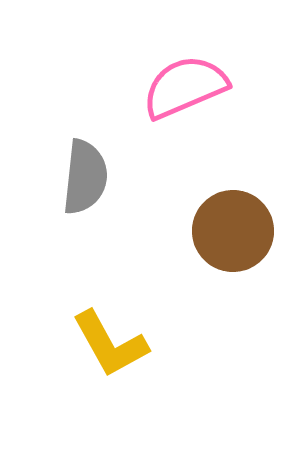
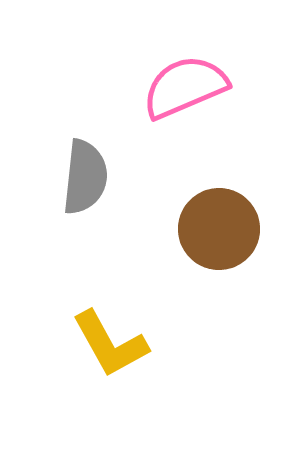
brown circle: moved 14 px left, 2 px up
